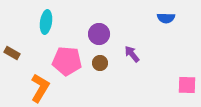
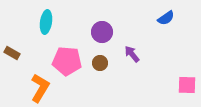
blue semicircle: rotated 36 degrees counterclockwise
purple circle: moved 3 px right, 2 px up
